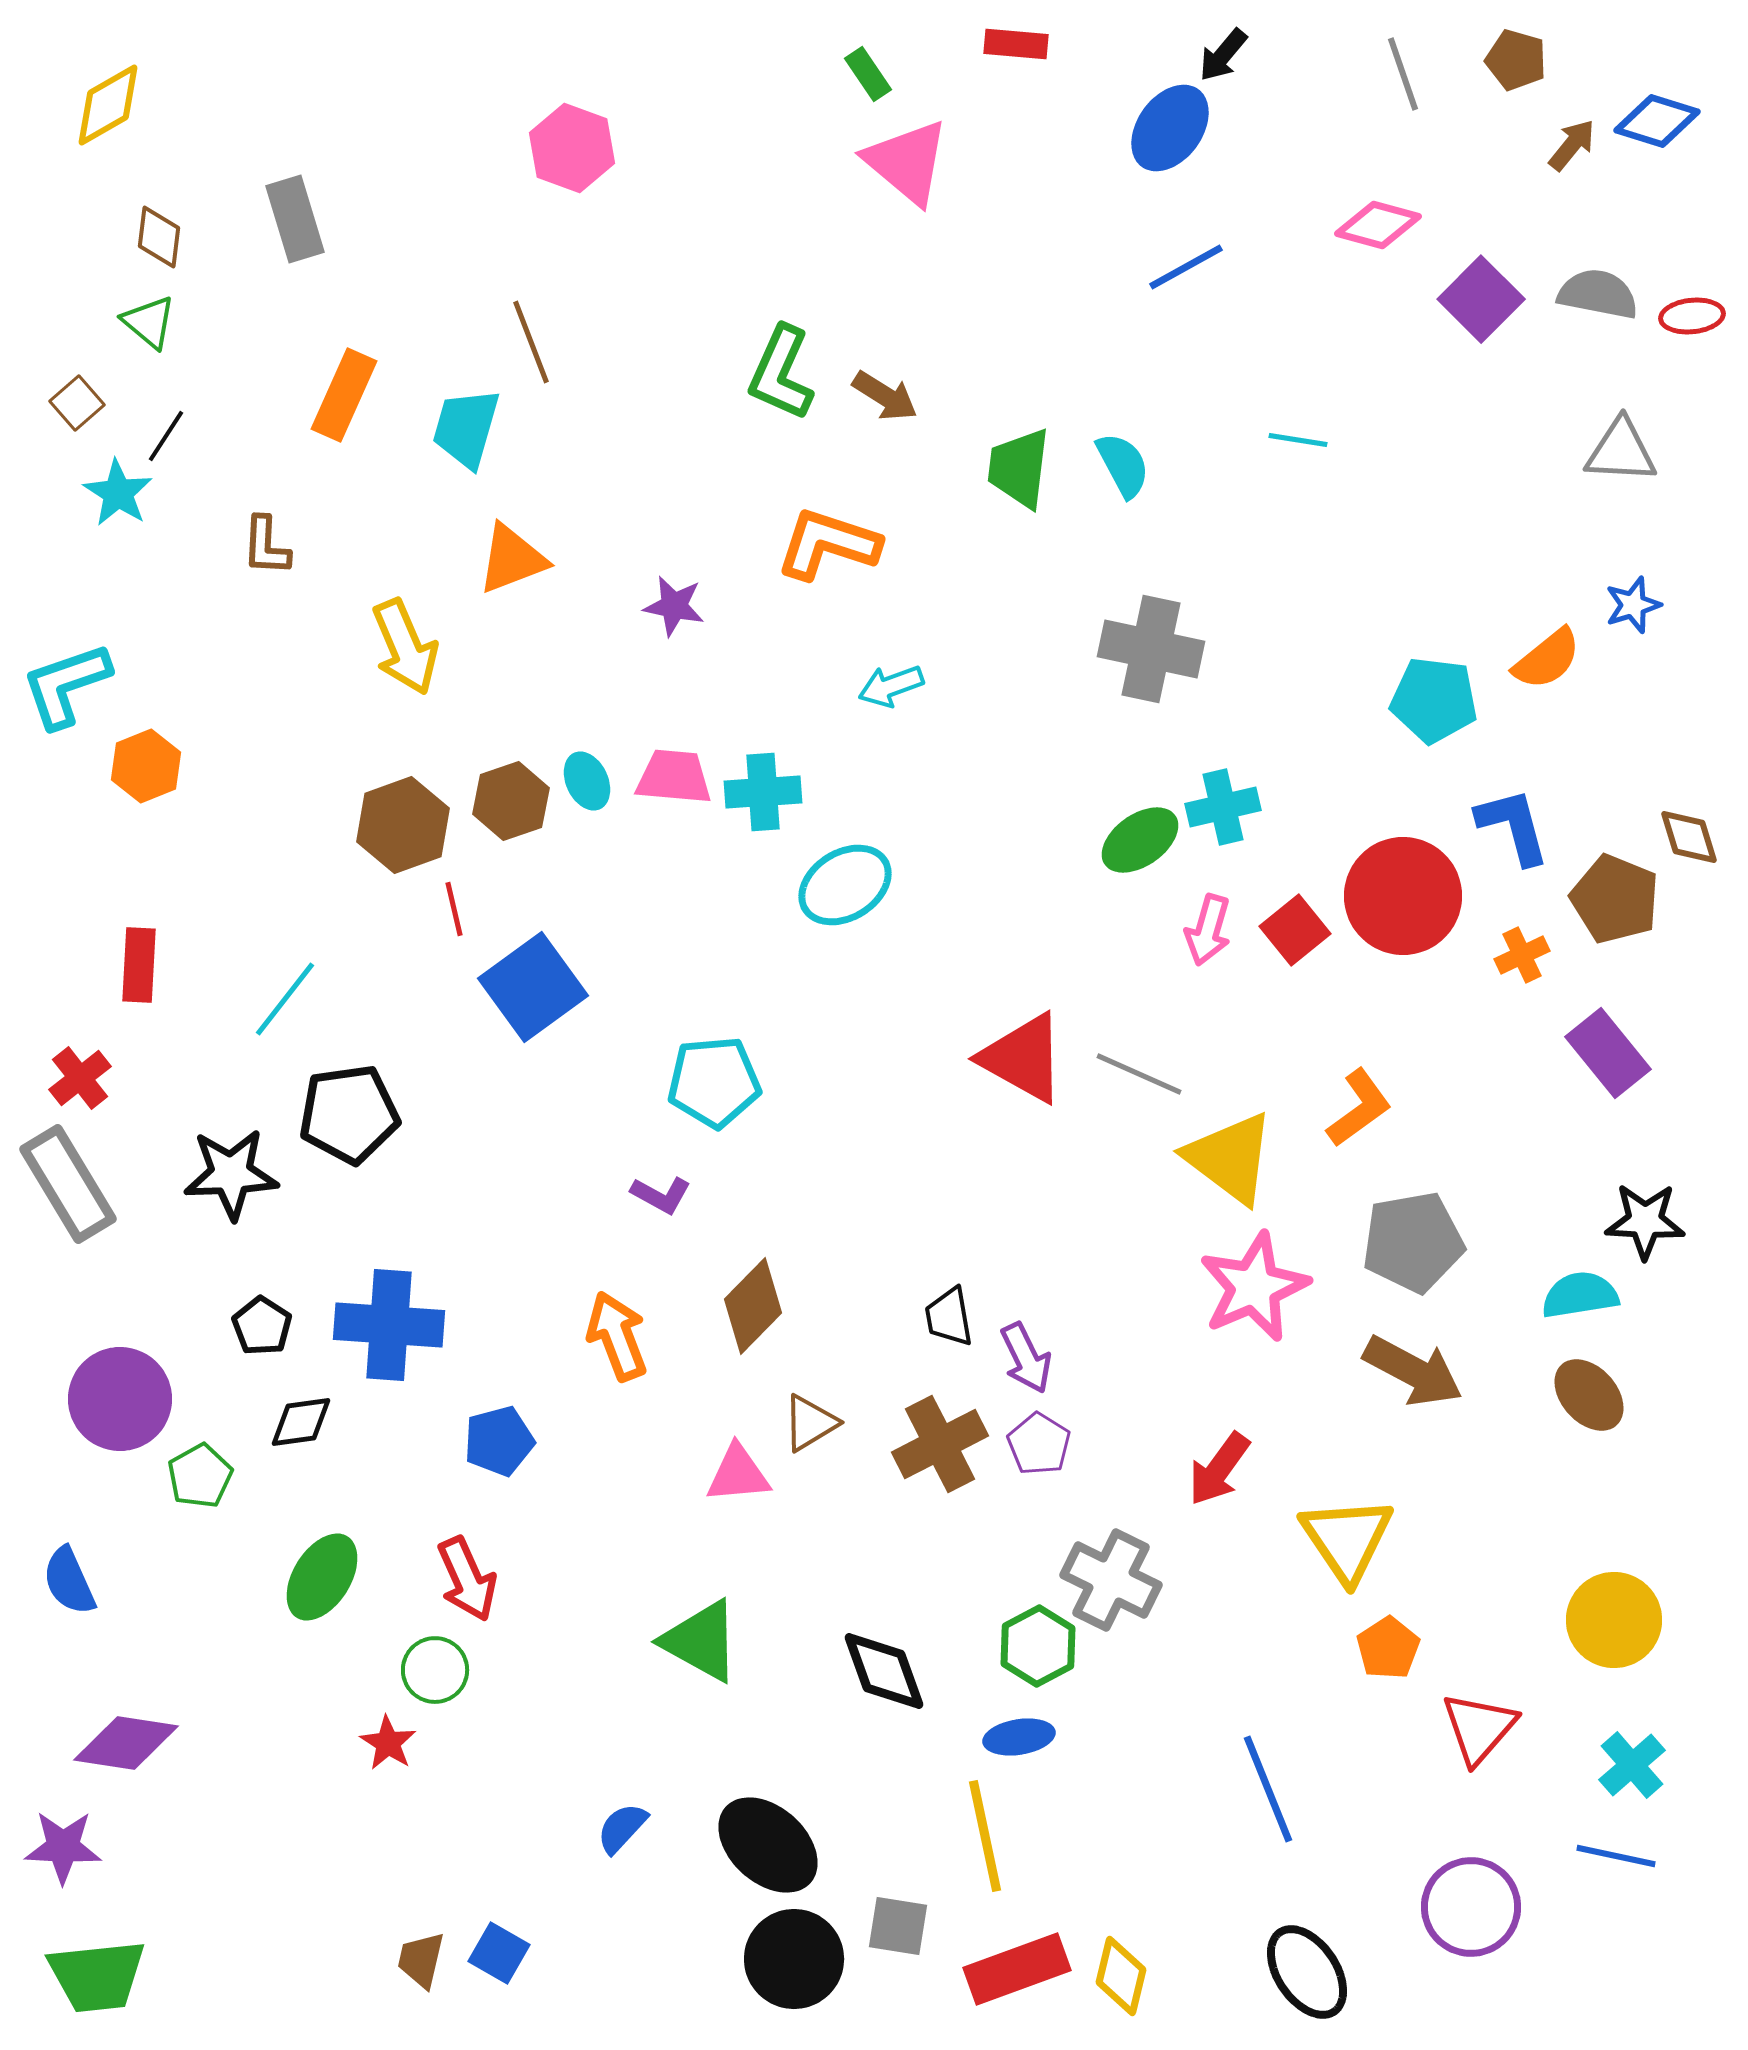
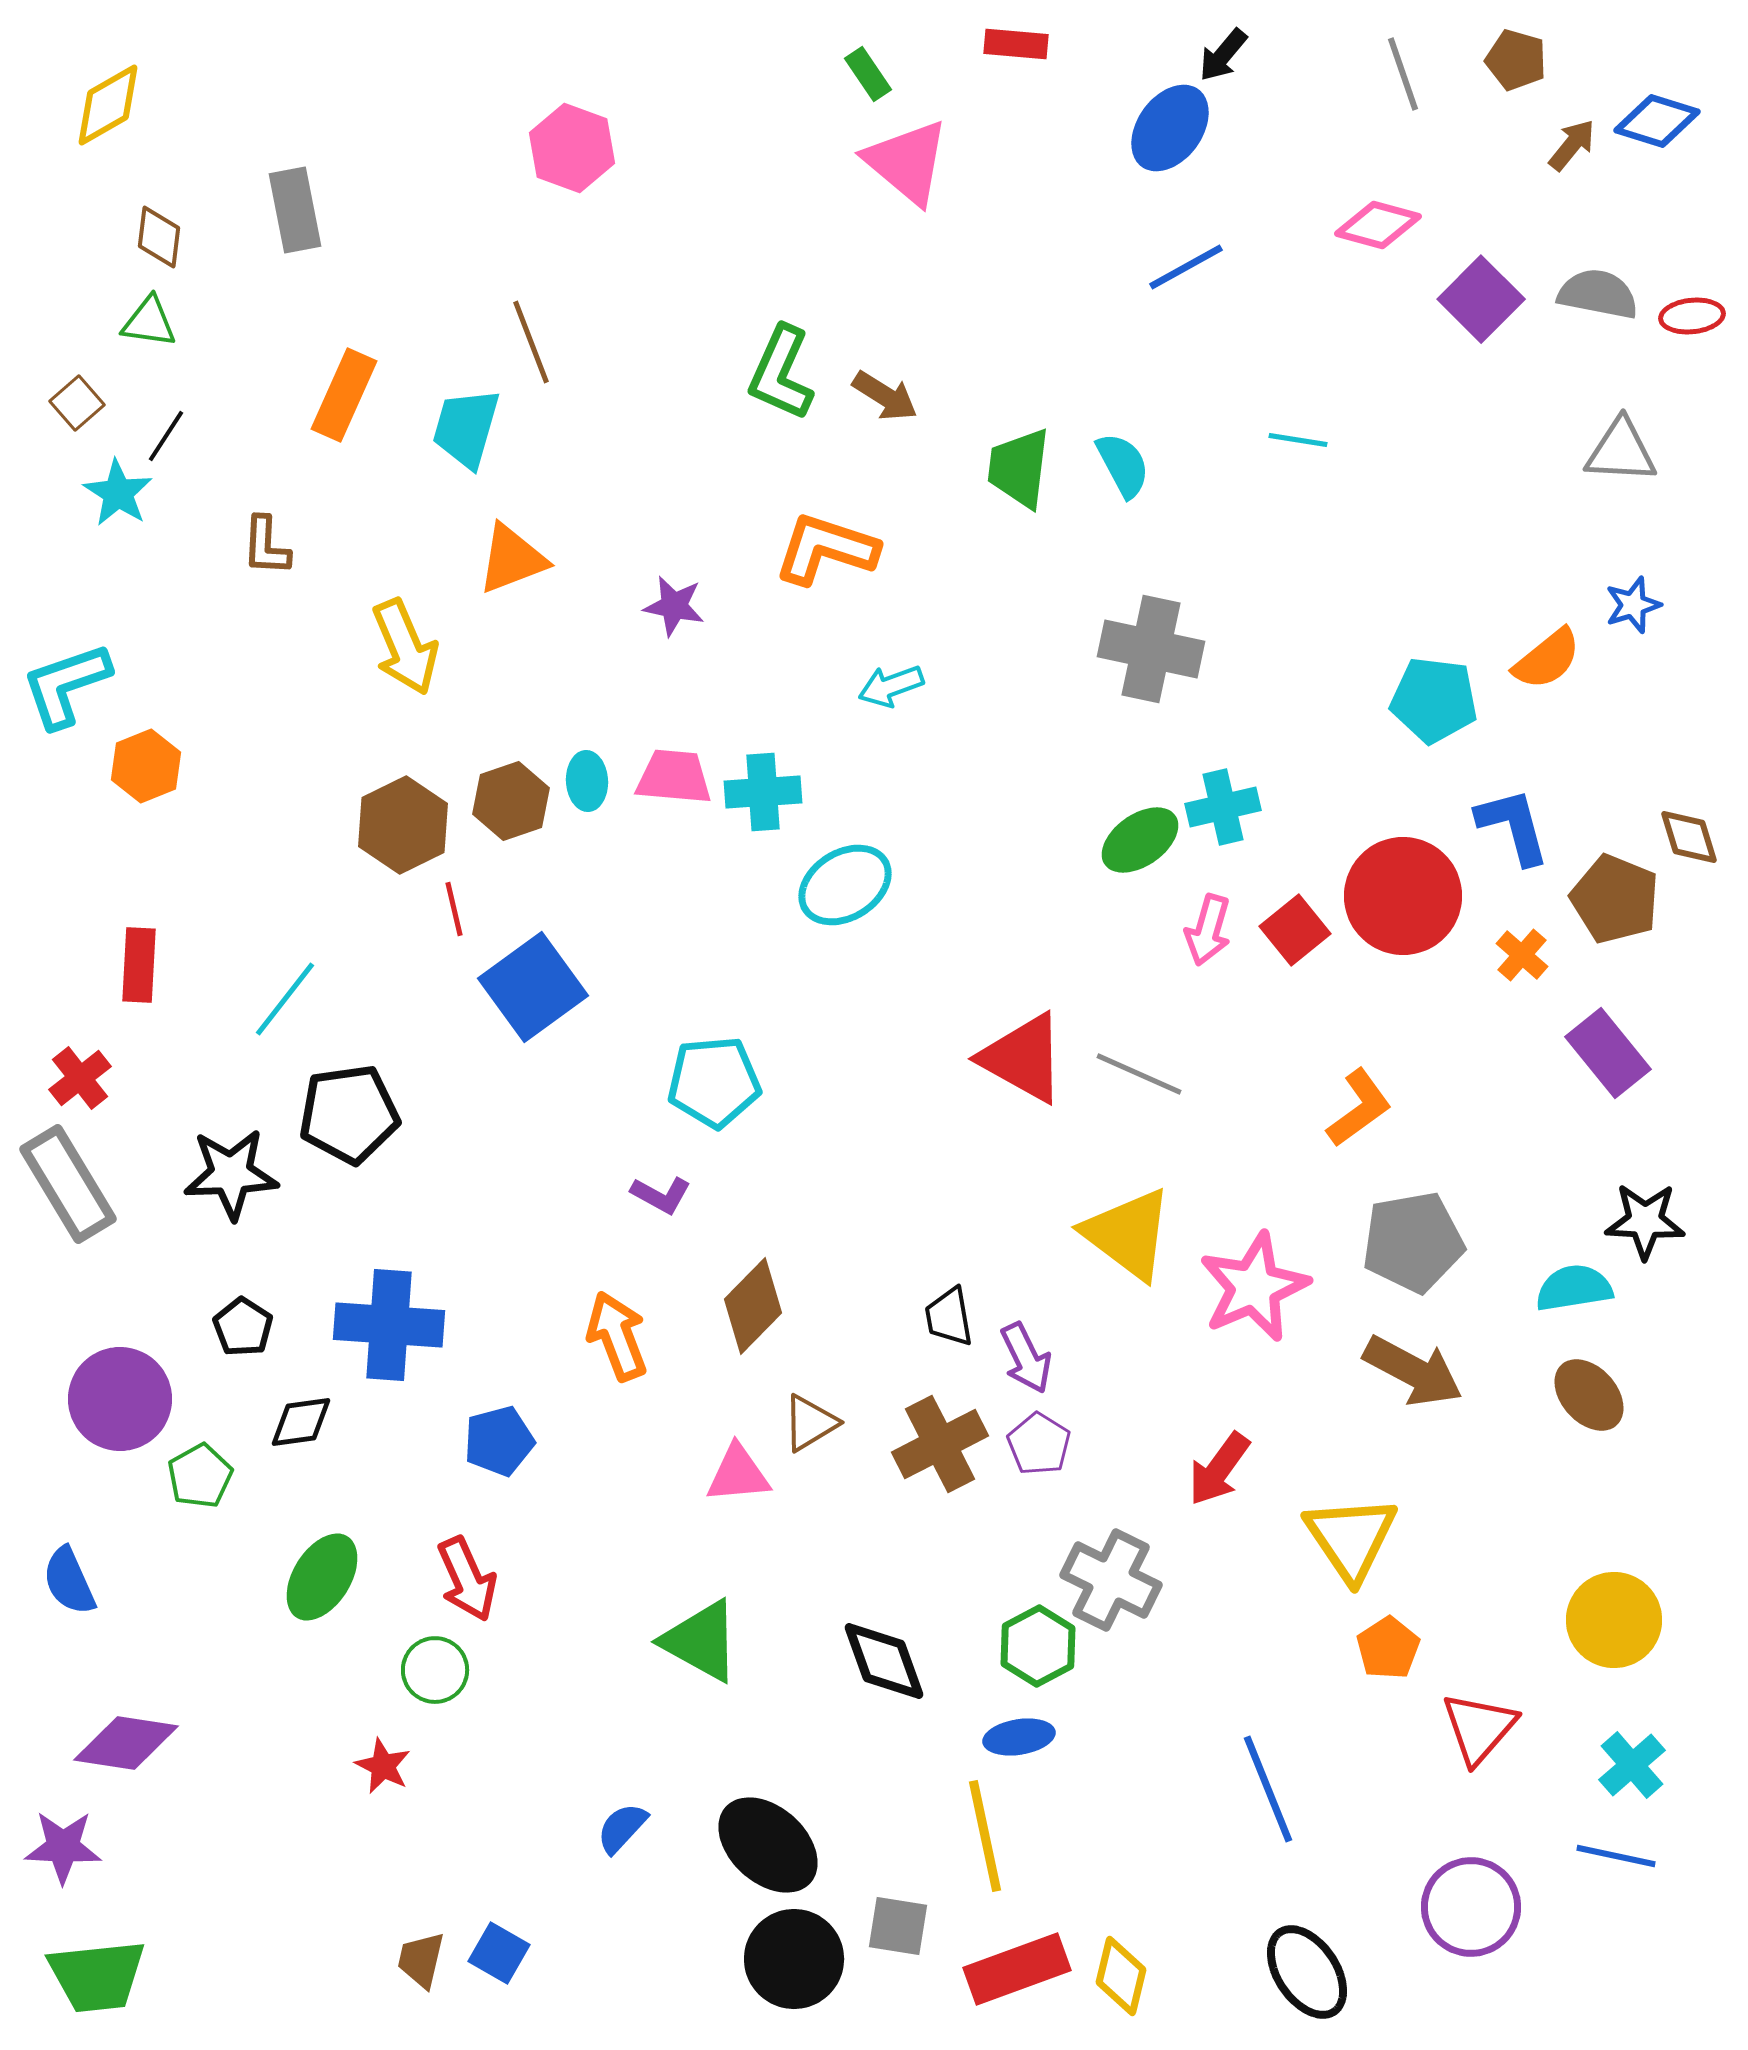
gray rectangle at (295, 219): moved 9 px up; rotated 6 degrees clockwise
green triangle at (149, 322): rotated 32 degrees counterclockwise
orange L-shape at (828, 544): moved 2 px left, 5 px down
cyan ellipse at (587, 781): rotated 22 degrees clockwise
brown hexagon at (403, 825): rotated 6 degrees counterclockwise
orange cross at (1522, 955): rotated 24 degrees counterclockwise
yellow triangle at (1230, 1158): moved 102 px left, 76 px down
cyan semicircle at (1580, 1295): moved 6 px left, 7 px up
black pentagon at (262, 1326): moved 19 px left, 1 px down
yellow triangle at (1347, 1539): moved 4 px right, 1 px up
black diamond at (884, 1671): moved 10 px up
red star at (388, 1743): moved 5 px left, 23 px down; rotated 6 degrees counterclockwise
